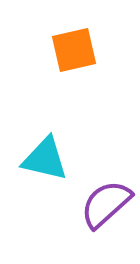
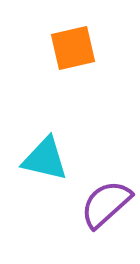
orange square: moved 1 px left, 2 px up
